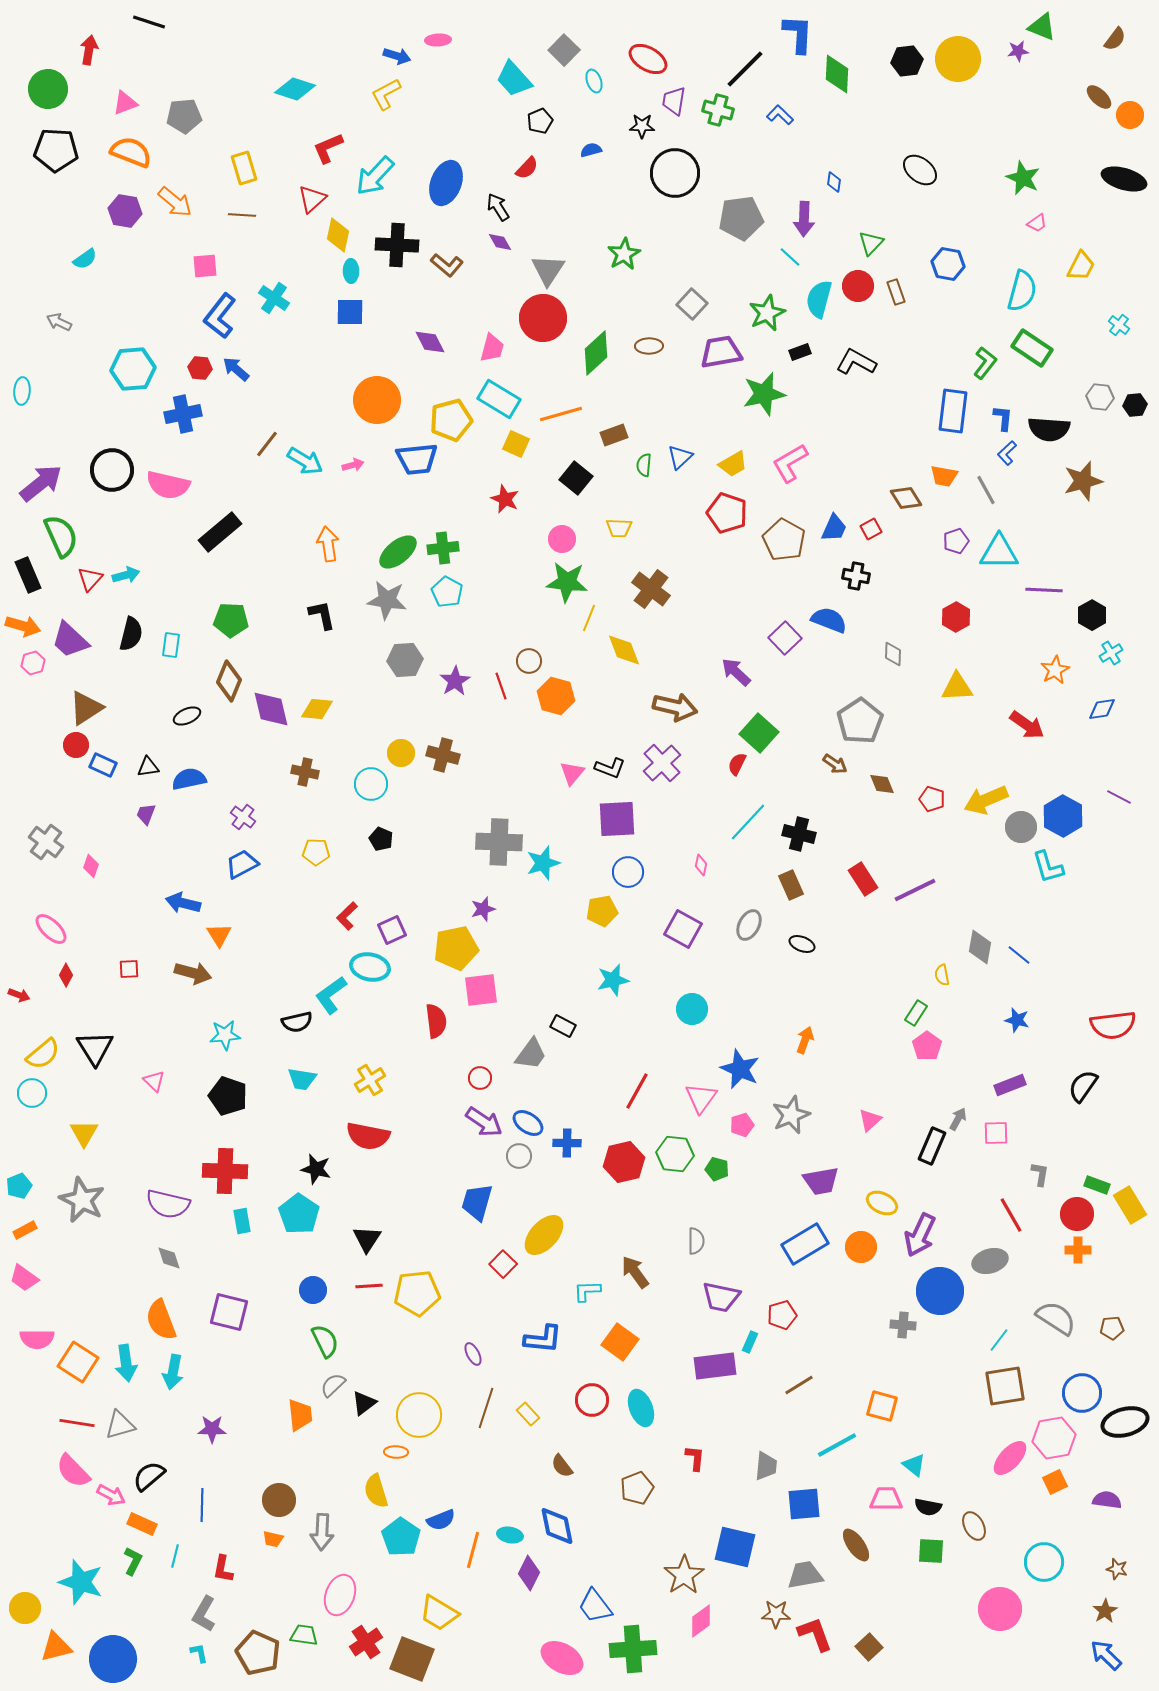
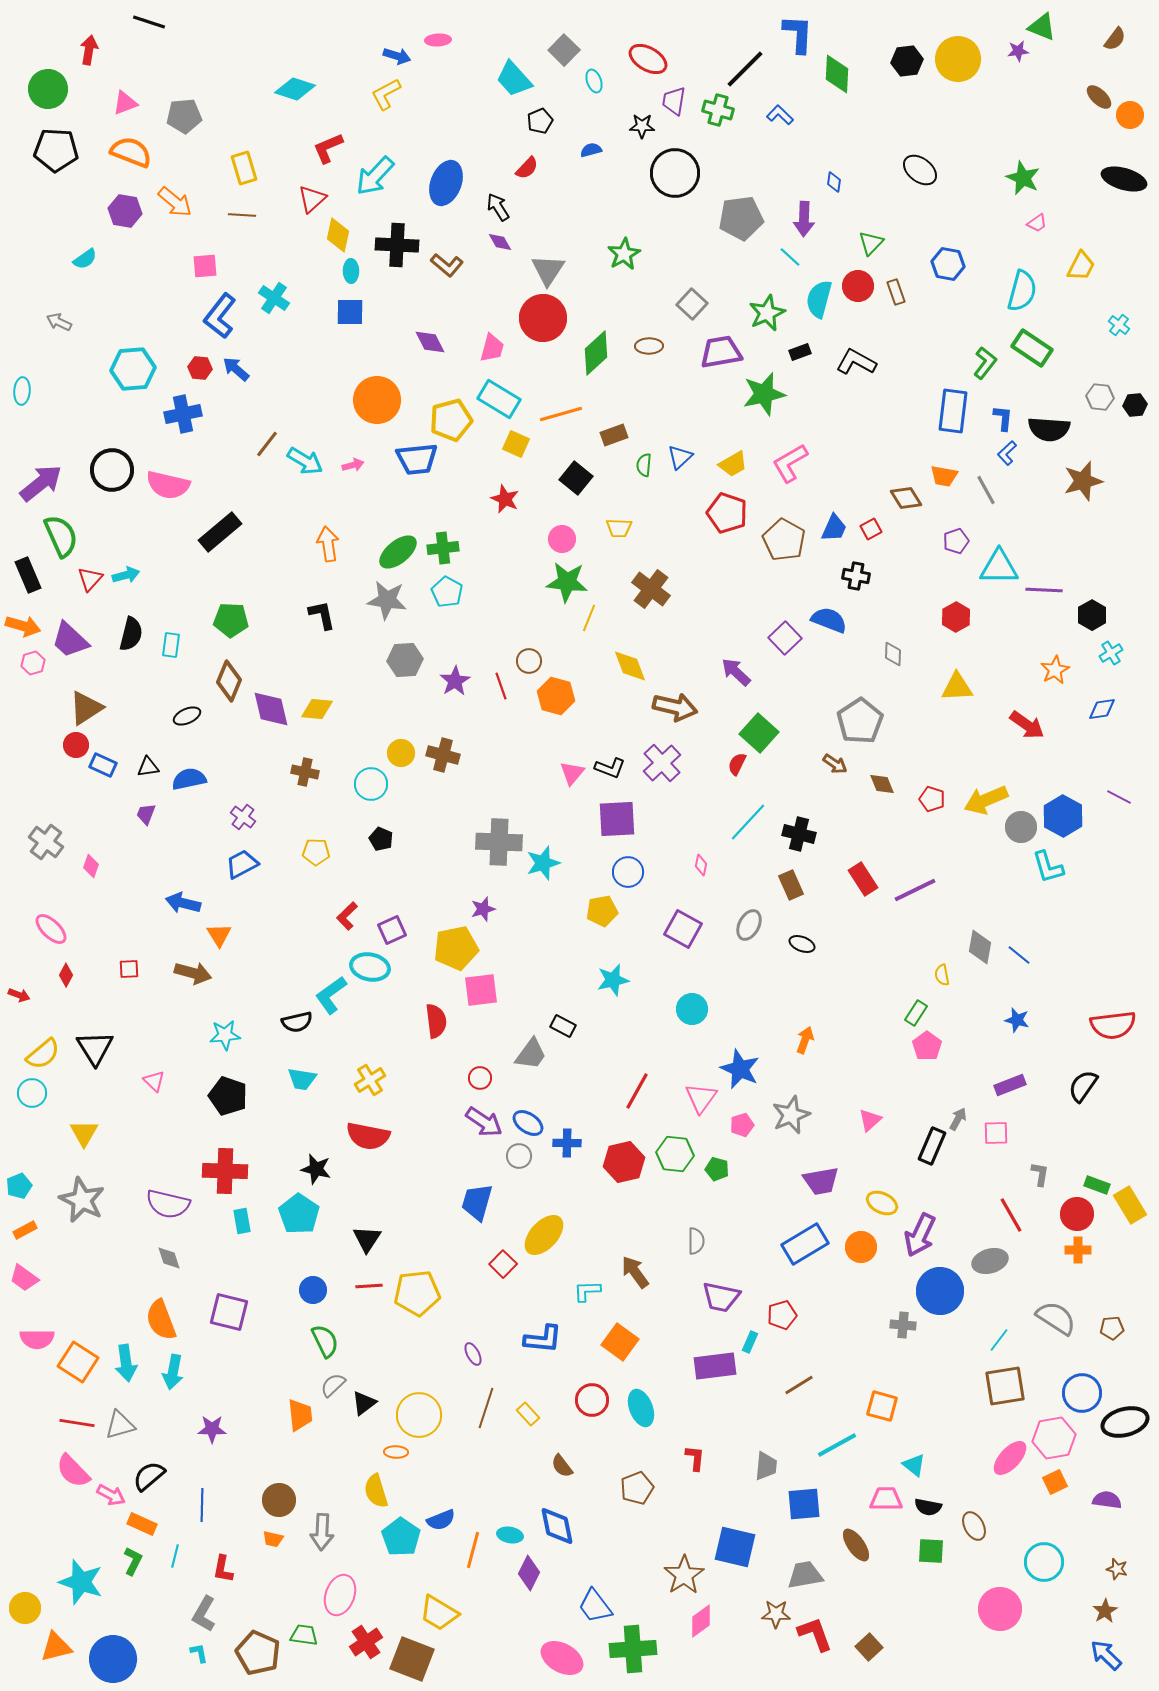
cyan triangle at (999, 552): moved 15 px down
yellow diamond at (624, 650): moved 6 px right, 16 px down
